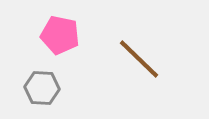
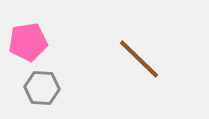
pink pentagon: moved 32 px left, 7 px down; rotated 21 degrees counterclockwise
